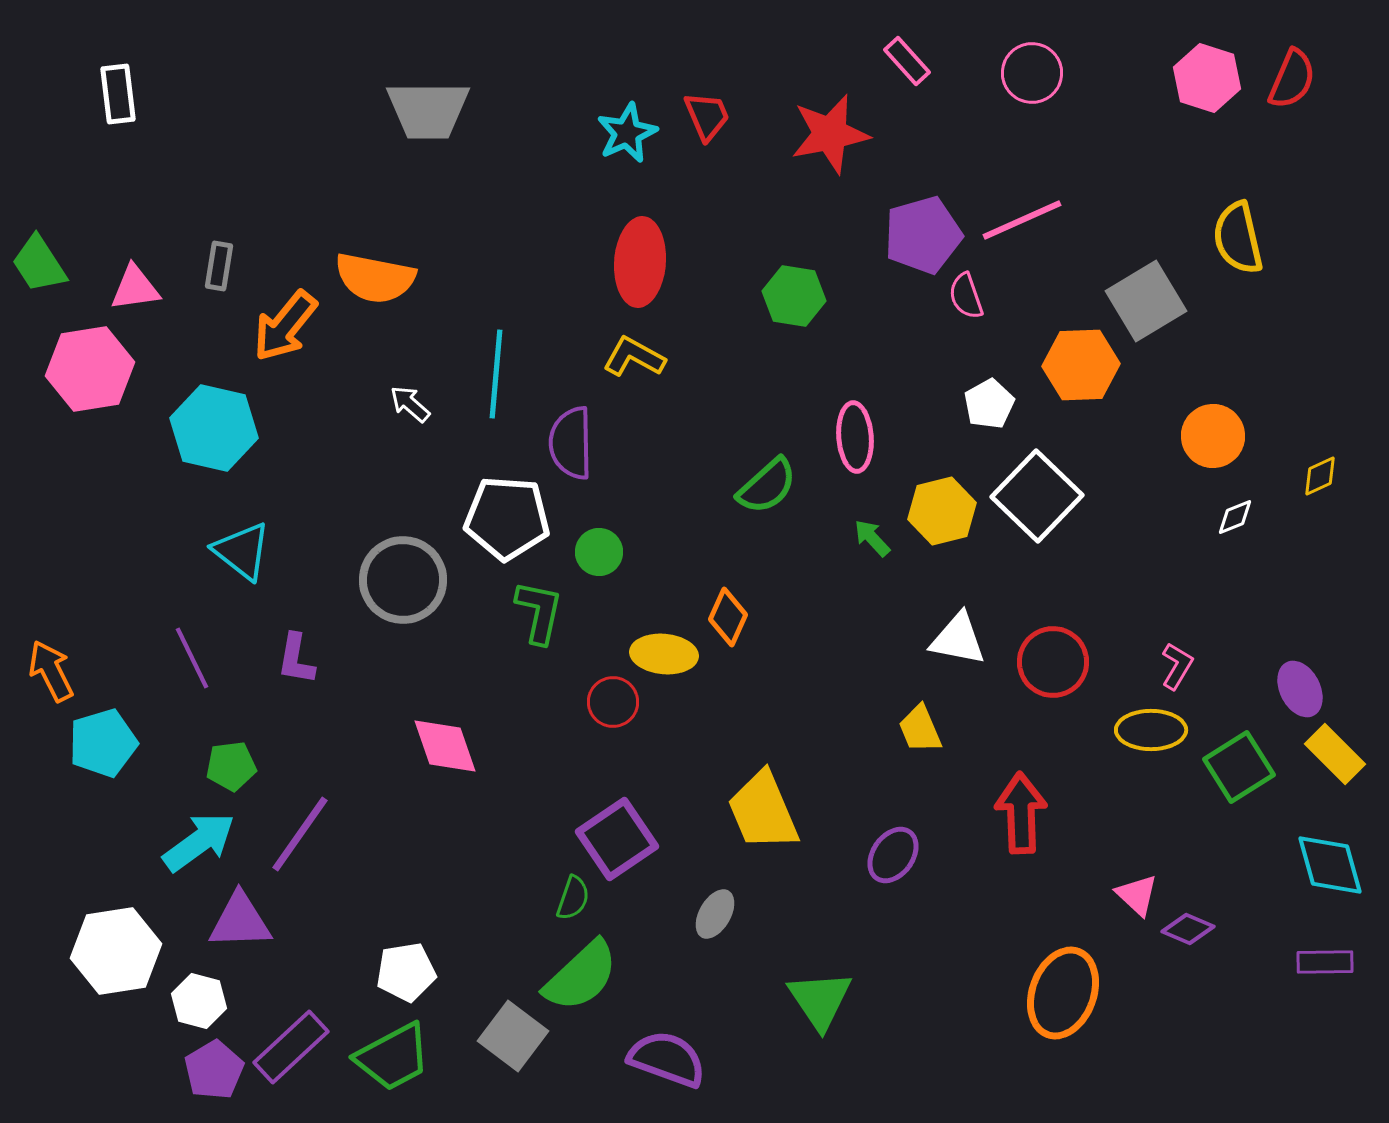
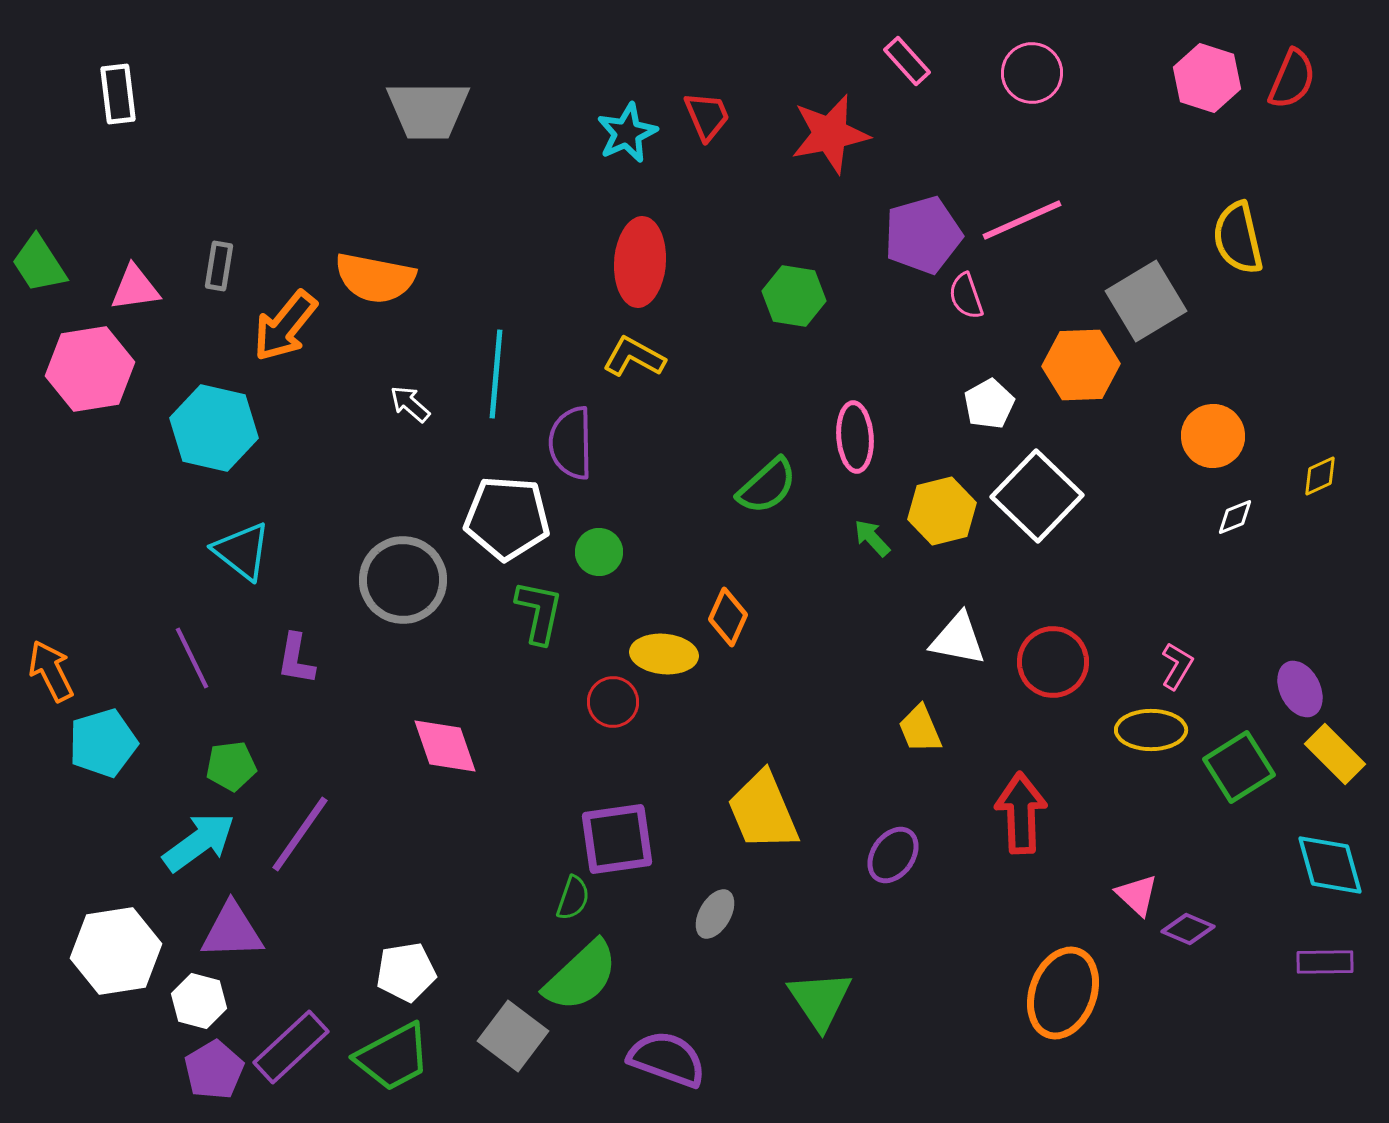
purple square at (617, 839): rotated 26 degrees clockwise
purple triangle at (240, 921): moved 8 px left, 10 px down
